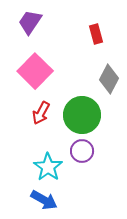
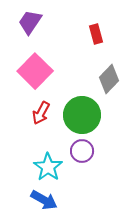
gray diamond: rotated 16 degrees clockwise
